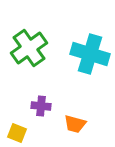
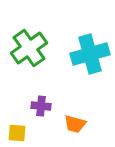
cyan cross: rotated 33 degrees counterclockwise
yellow square: rotated 18 degrees counterclockwise
